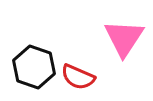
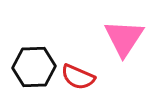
black hexagon: rotated 21 degrees counterclockwise
